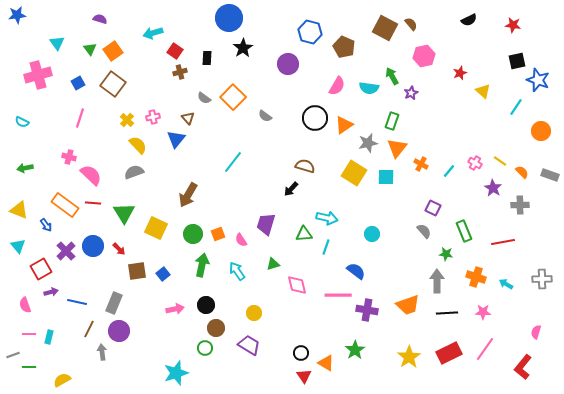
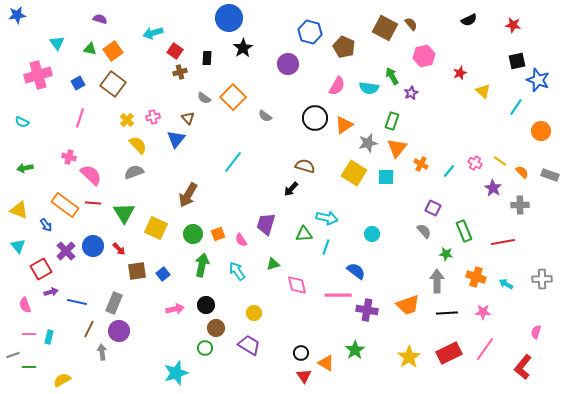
green triangle at (90, 49): rotated 40 degrees counterclockwise
